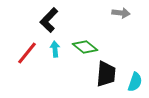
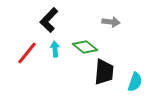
gray arrow: moved 10 px left, 9 px down
black trapezoid: moved 2 px left, 2 px up
